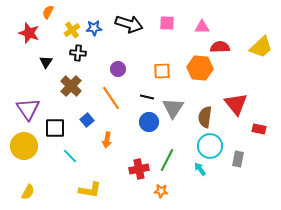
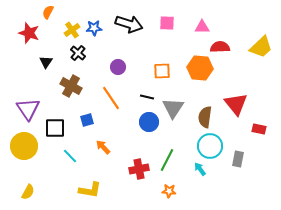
black cross: rotated 35 degrees clockwise
purple circle: moved 2 px up
brown cross: rotated 15 degrees counterclockwise
blue square: rotated 24 degrees clockwise
orange arrow: moved 4 px left, 7 px down; rotated 126 degrees clockwise
orange star: moved 8 px right
